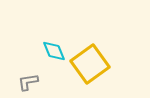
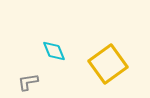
yellow square: moved 18 px right
